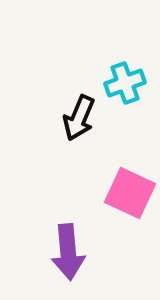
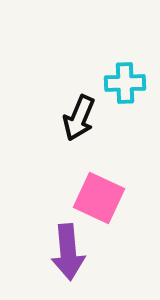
cyan cross: rotated 18 degrees clockwise
pink square: moved 31 px left, 5 px down
